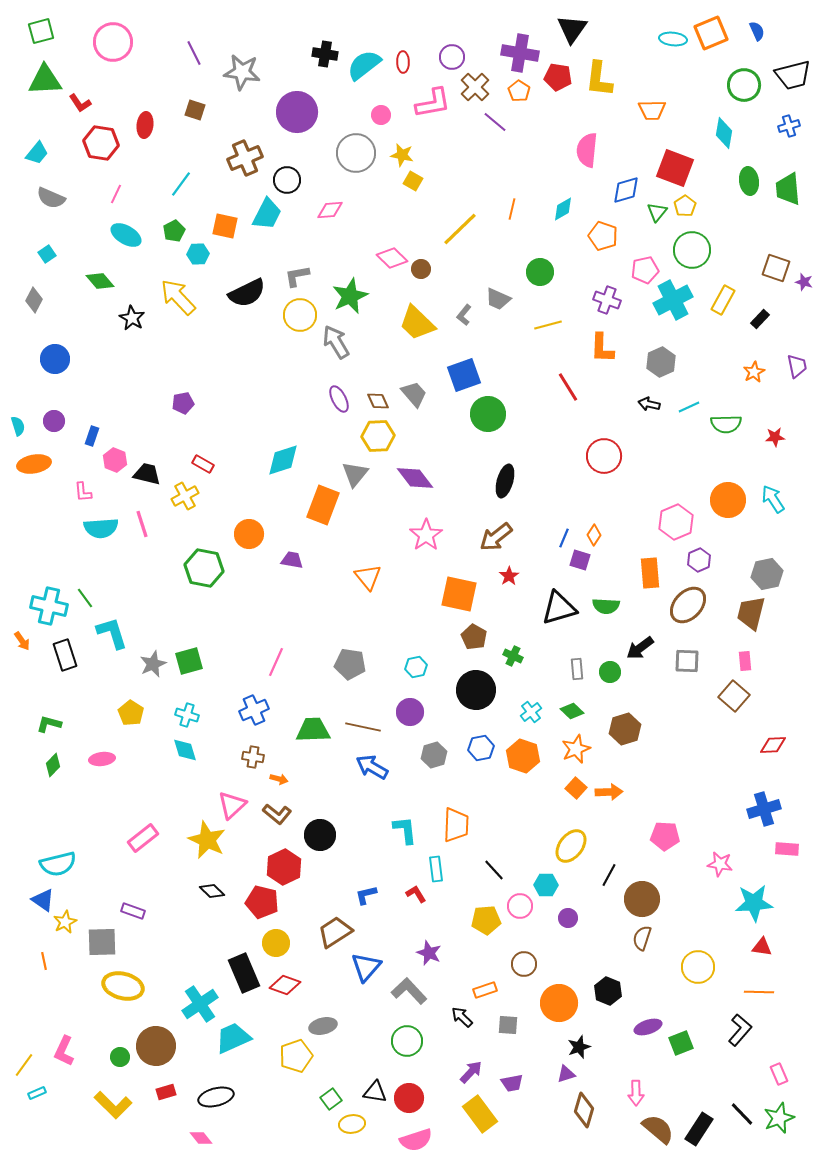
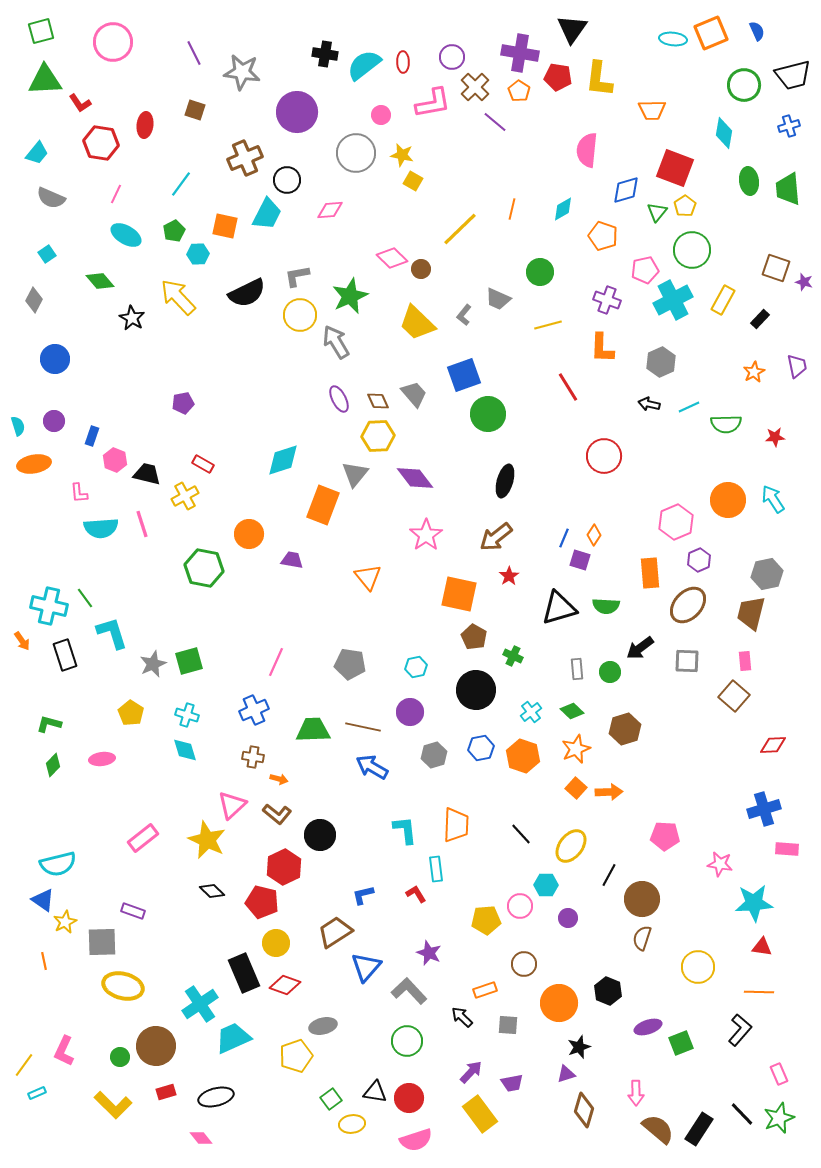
pink L-shape at (83, 492): moved 4 px left, 1 px down
black line at (494, 870): moved 27 px right, 36 px up
blue L-shape at (366, 895): moved 3 px left
